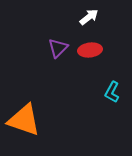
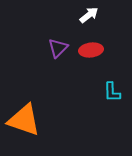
white arrow: moved 2 px up
red ellipse: moved 1 px right
cyan L-shape: rotated 30 degrees counterclockwise
